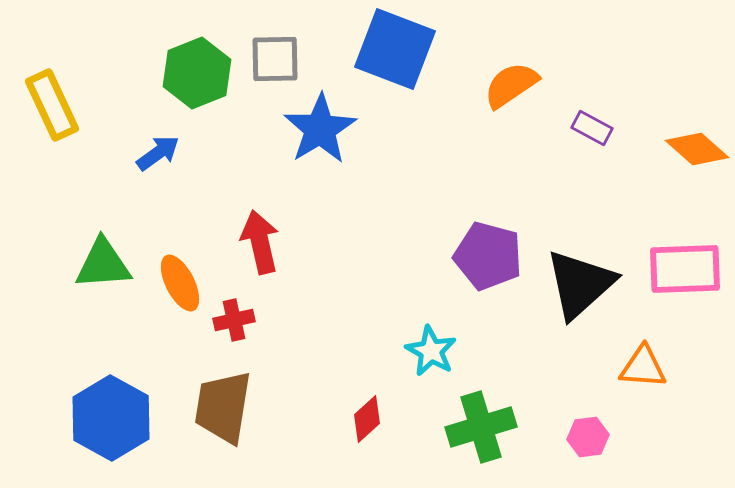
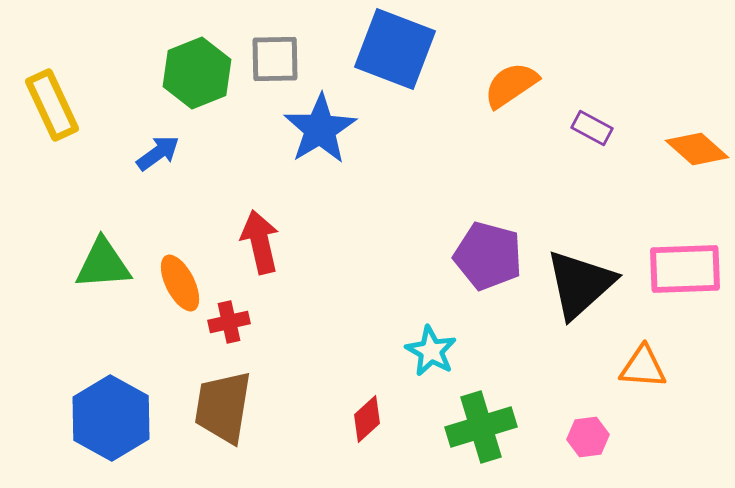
red cross: moved 5 px left, 2 px down
